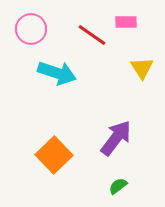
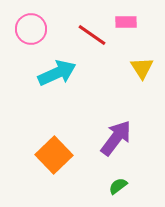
cyan arrow: rotated 42 degrees counterclockwise
